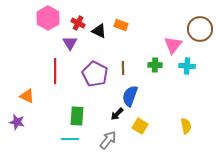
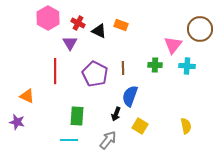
black arrow: moved 1 px left; rotated 24 degrees counterclockwise
cyan line: moved 1 px left, 1 px down
